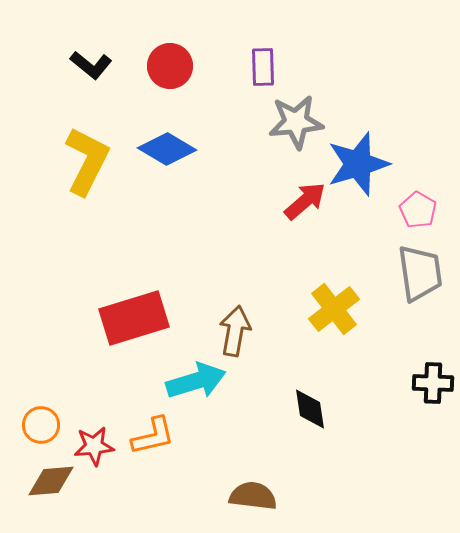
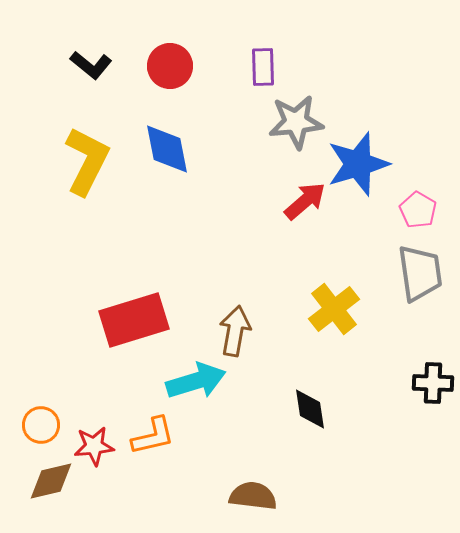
blue diamond: rotated 48 degrees clockwise
red rectangle: moved 2 px down
brown diamond: rotated 9 degrees counterclockwise
